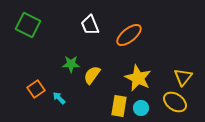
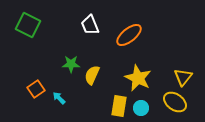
yellow semicircle: rotated 12 degrees counterclockwise
